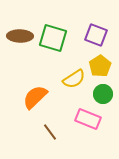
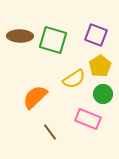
green square: moved 2 px down
